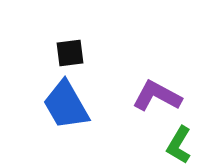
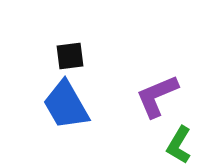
black square: moved 3 px down
purple L-shape: rotated 51 degrees counterclockwise
